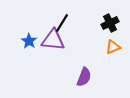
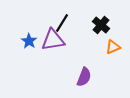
black cross: moved 9 px left, 2 px down; rotated 24 degrees counterclockwise
purple triangle: rotated 15 degrees counterclockwise
